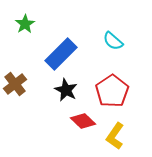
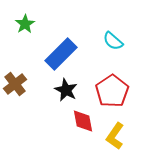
red diamond: rotated 35 degrees clockwise
